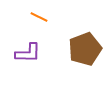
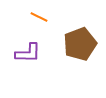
brown pentagon: moved 5 px left, 5 px up
